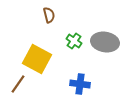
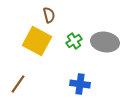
green cross: rotated 21 degrees clockwise
yellow square: moved 18 px up
